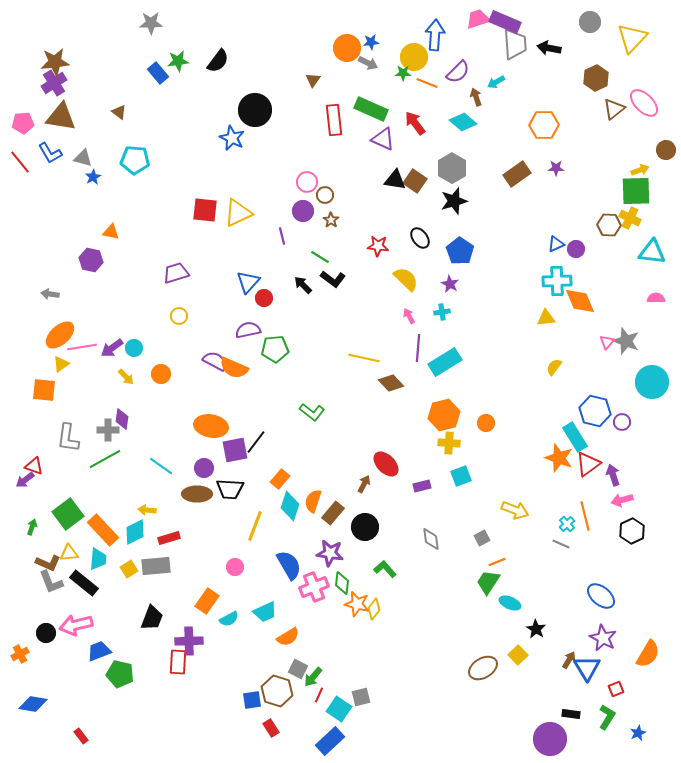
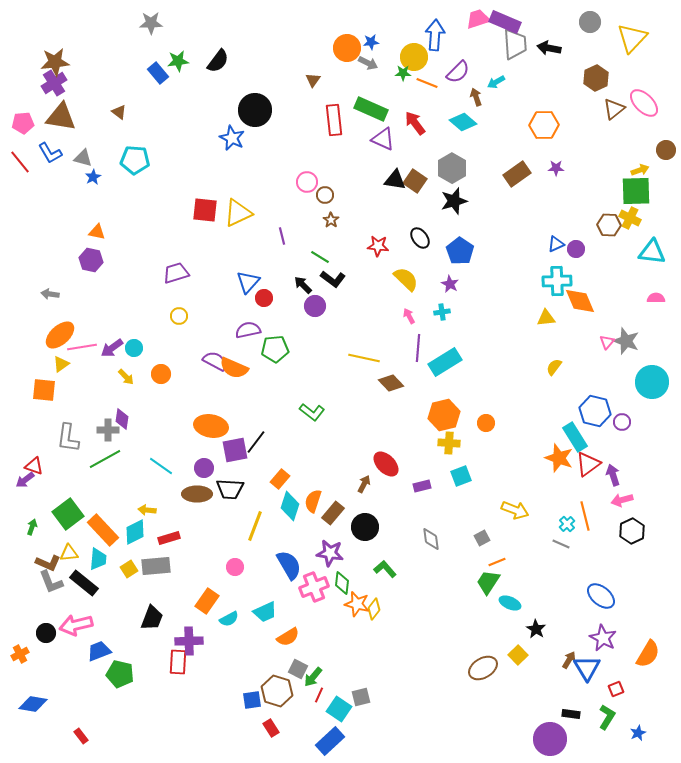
purple circle at (303, 211): moved 12 px right, 95 px down
orange triangle at (111, 232): moved 14 px left
